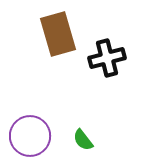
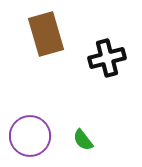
brown rectangle: moved 12 px left
